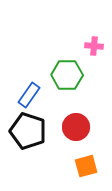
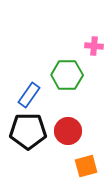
red circle: moved 8 px left, 4 px down
black pentagon: rotated 18 degrees counterclockwise
